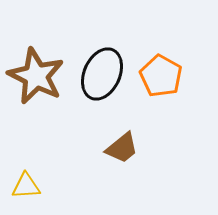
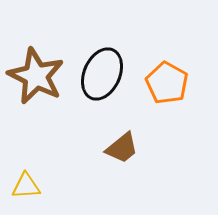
orange pentagon: moved 6 px right, 7 px down
